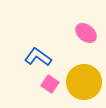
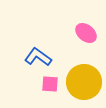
pink square: rotated 30 degrees counterclockwise
